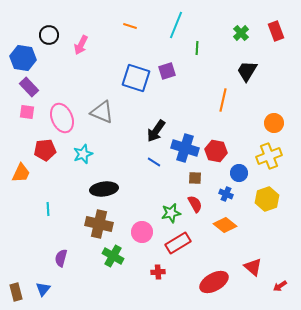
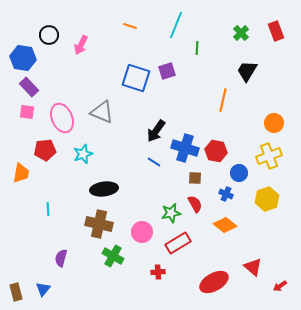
orange trapezoid at (21, 173): rotated 15 degrees counterclockwise
